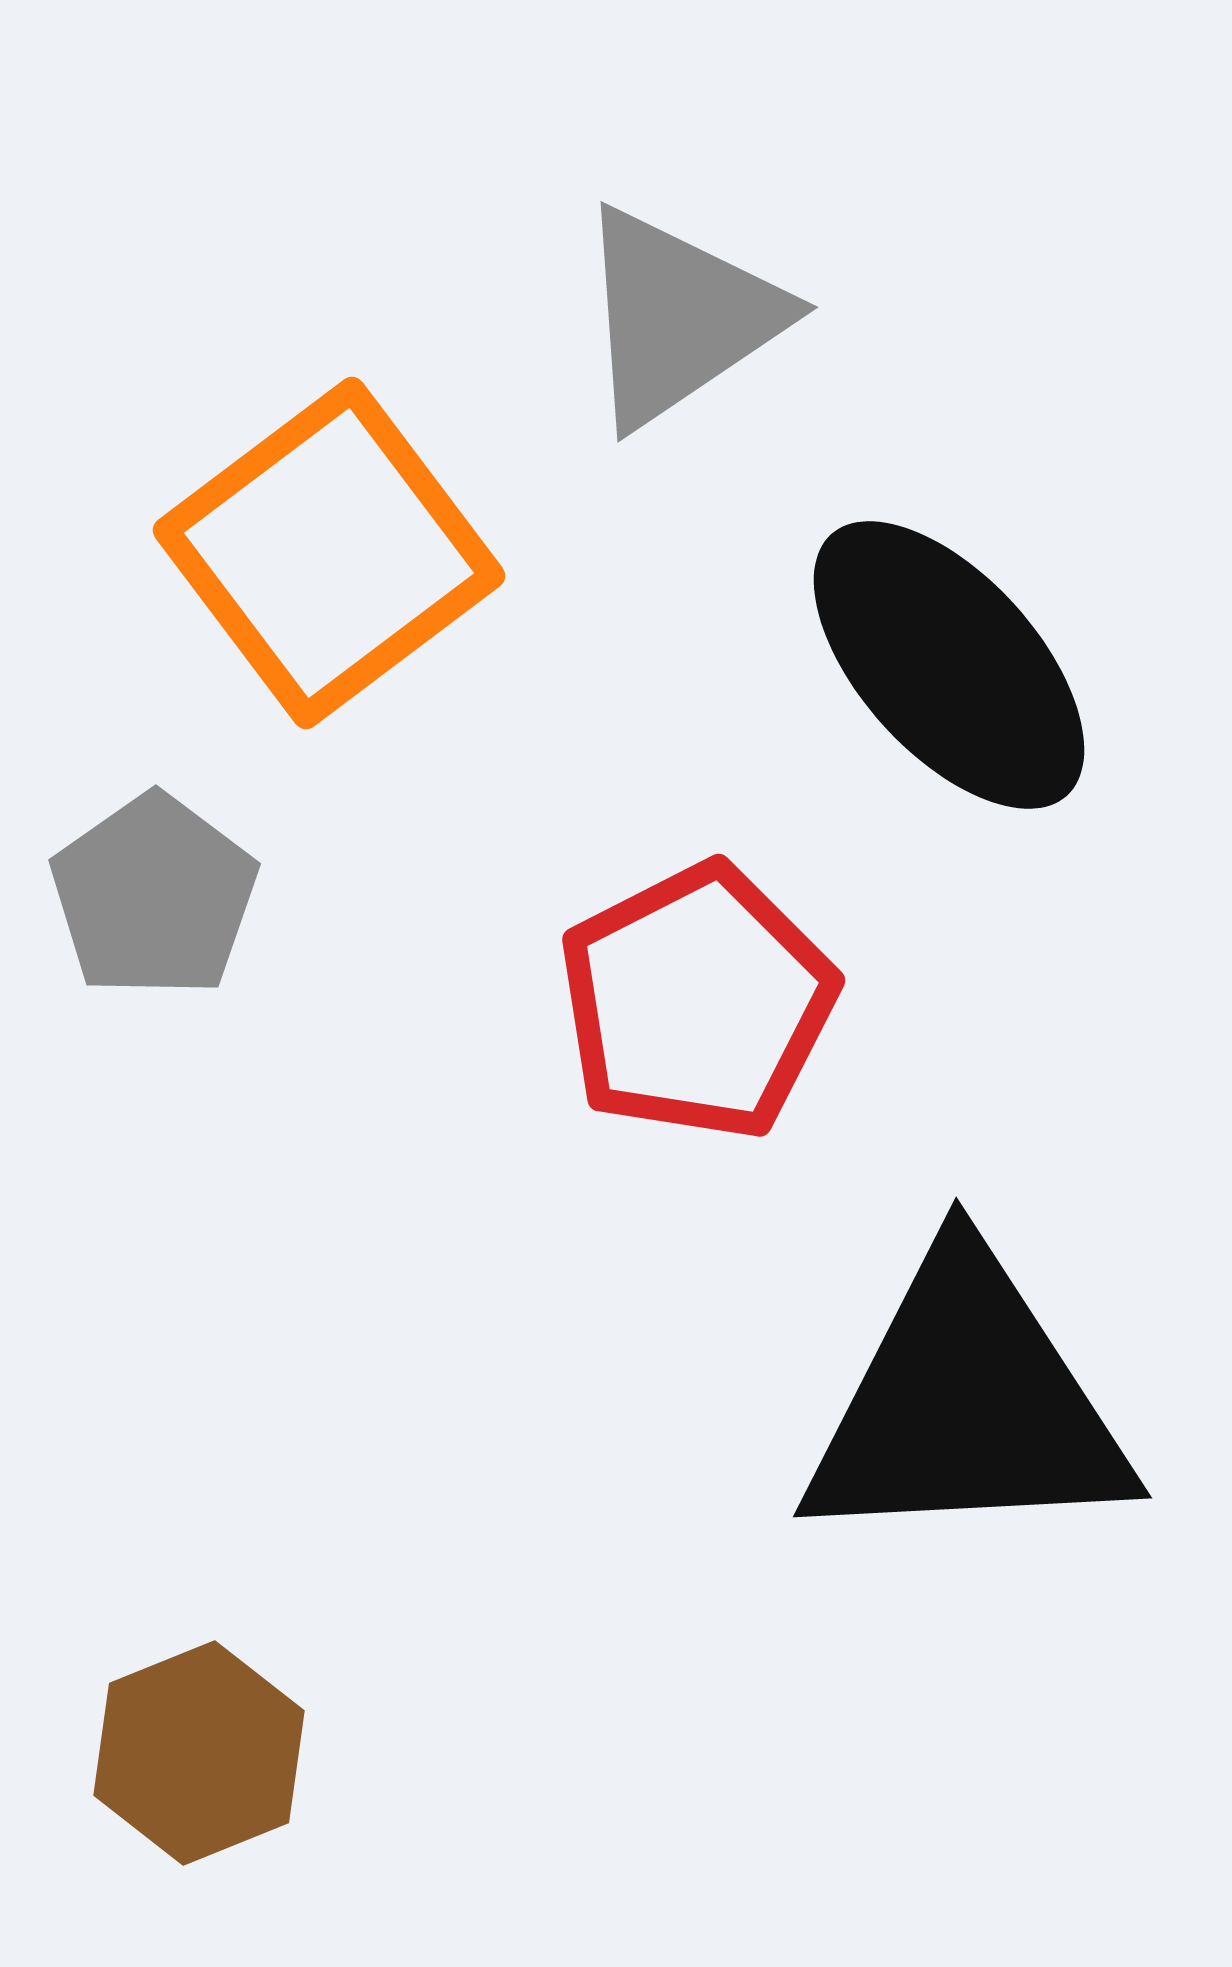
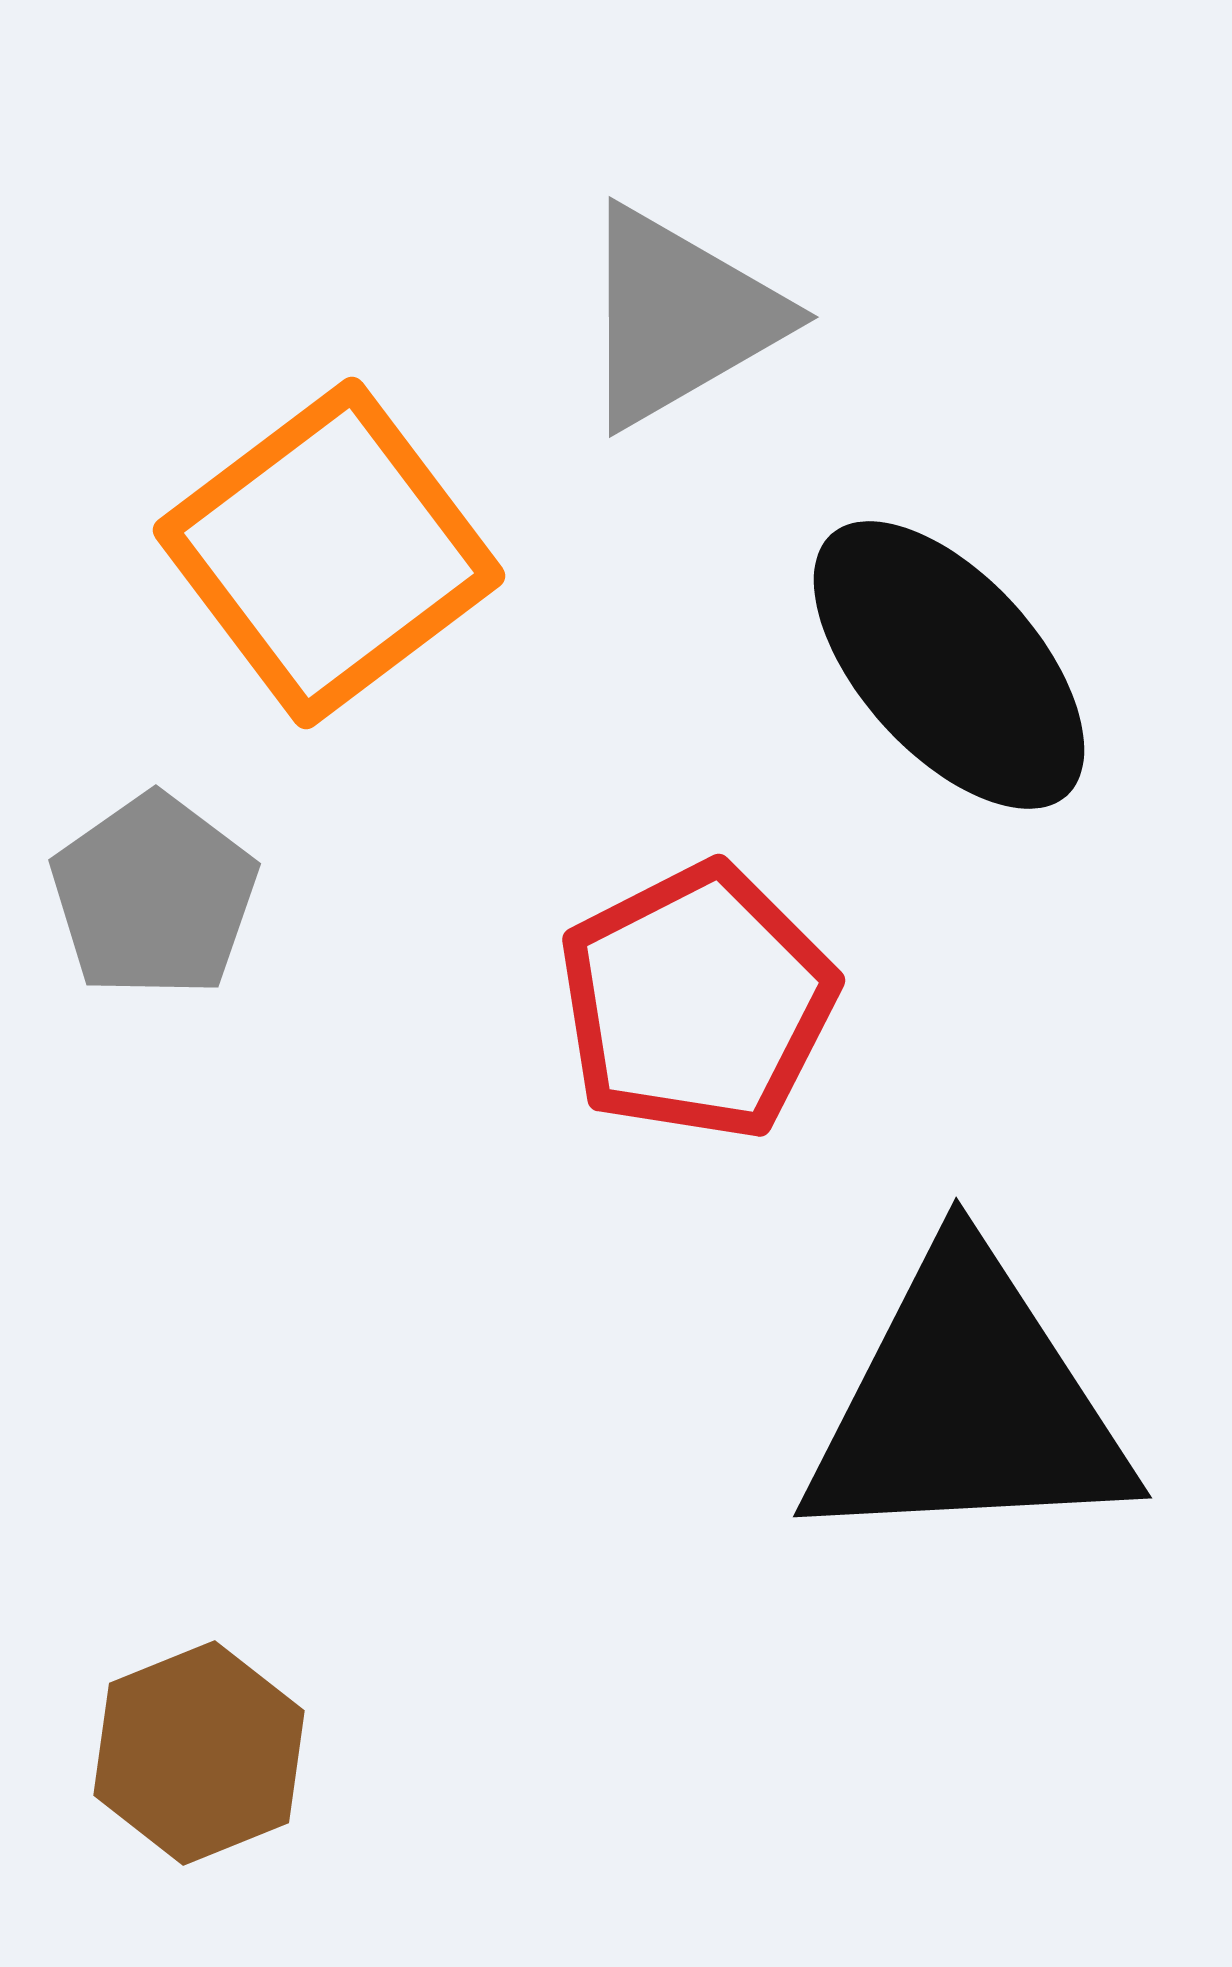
gray triangle: rotated 4 degrees clockwise
